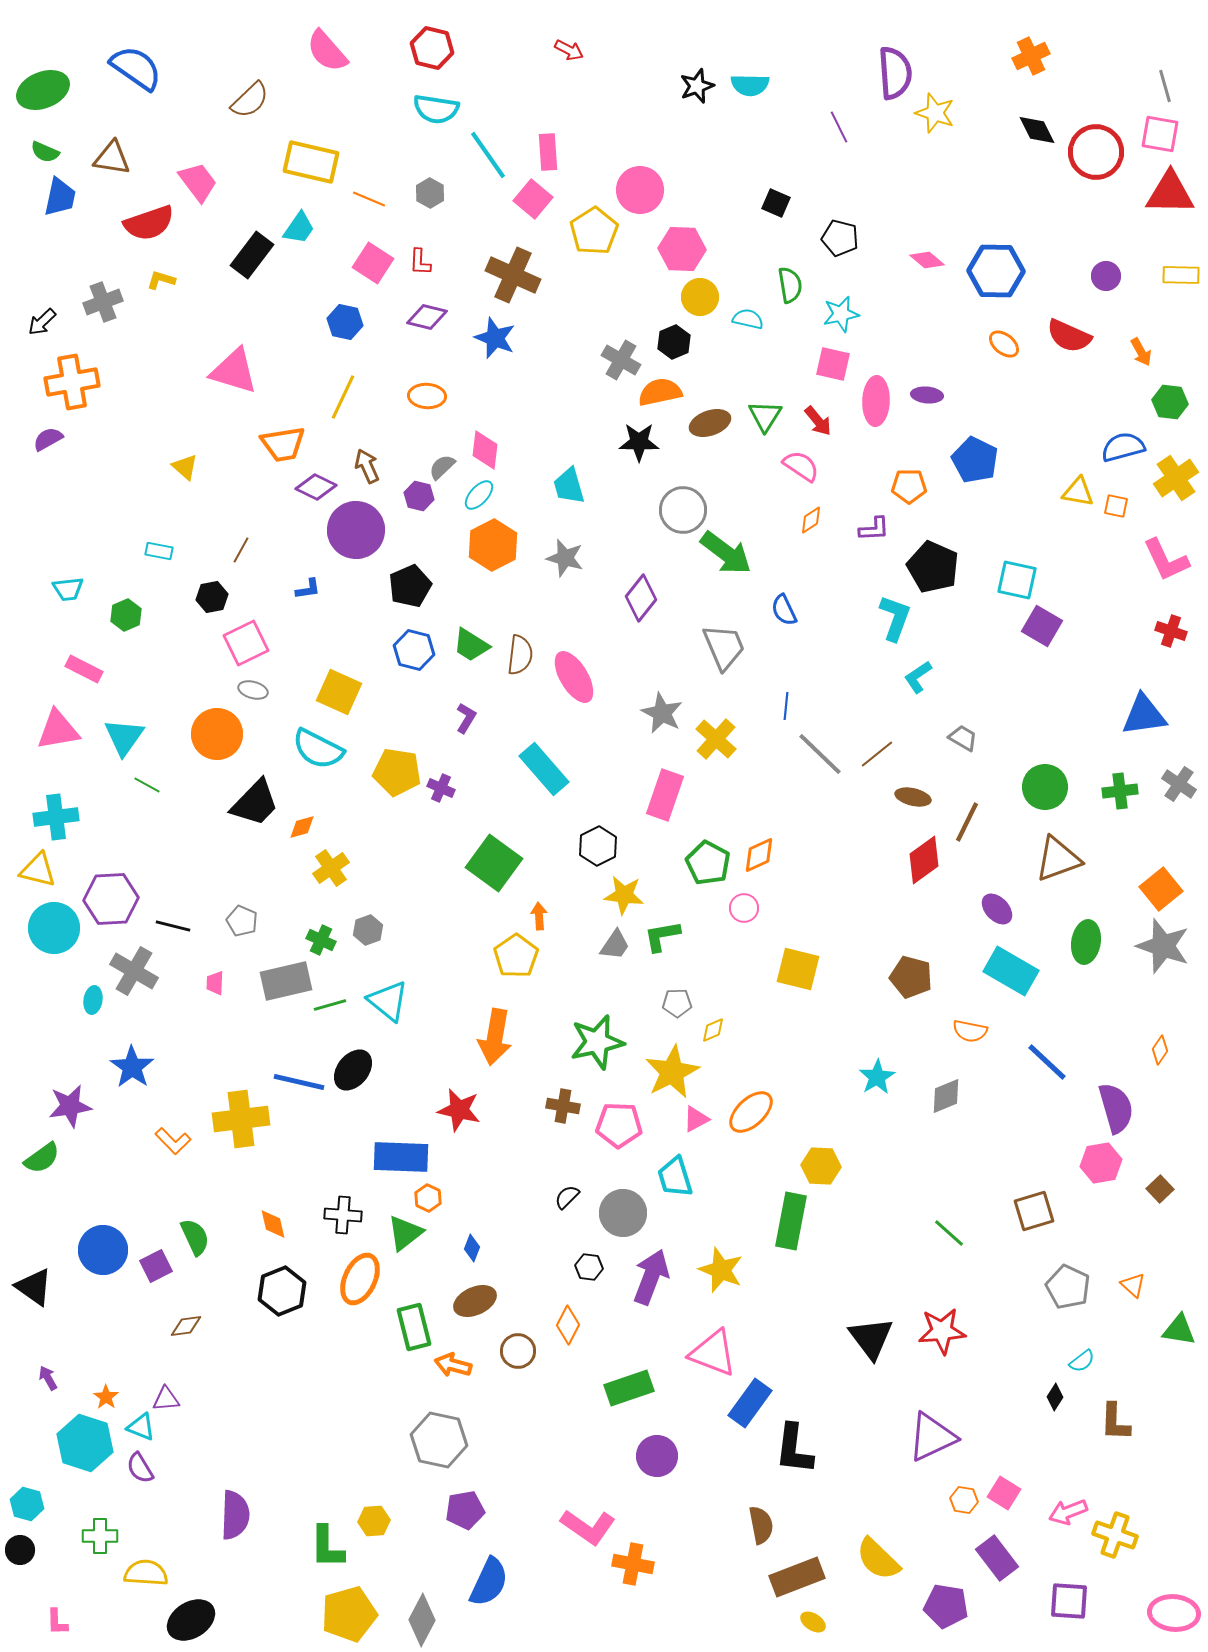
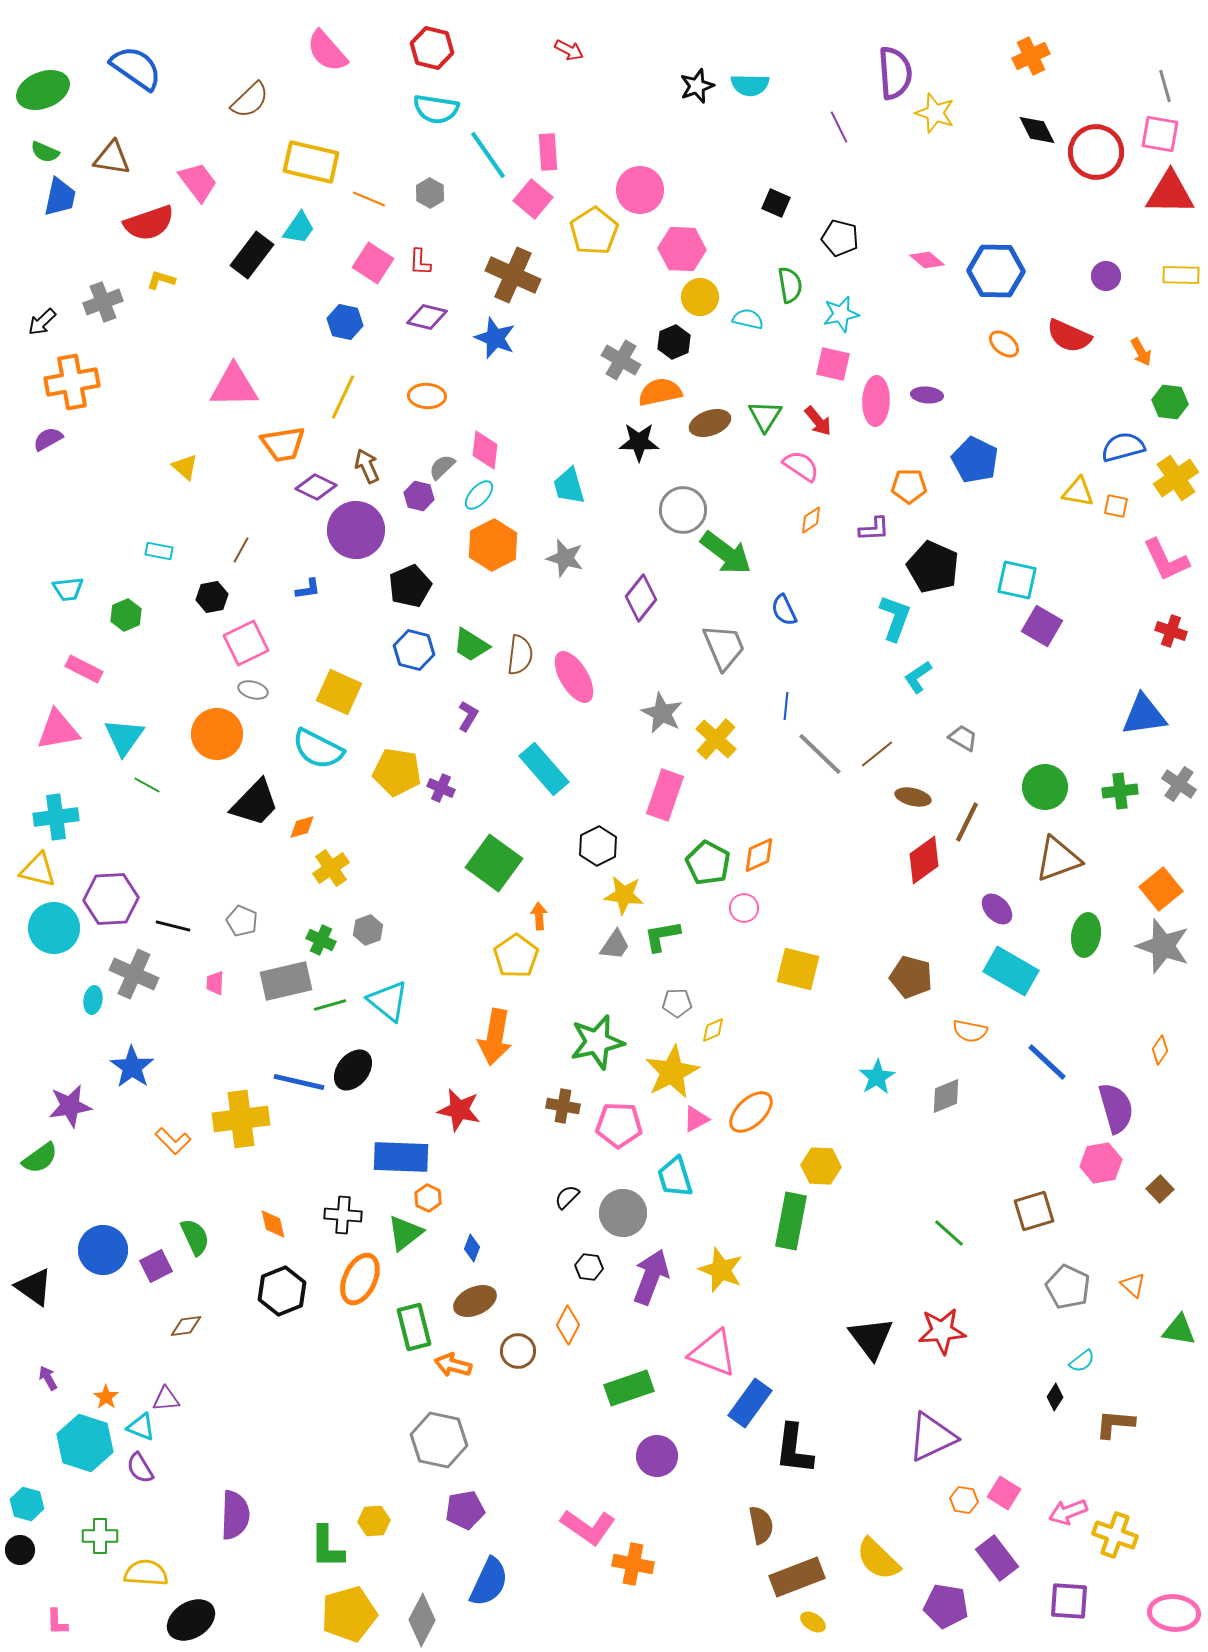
pink triangle at (234, 371): moved 15 px down; rotated 18 degrees counterclockwise
purple L-shape at (466, 718): moved 2 px right, 2 px up
green ellipse at (1086, 942): moved 7 px up
gray cross at (134, 971): moved 3 px down; rotated 6 degrees counterclockwise
green semicircle at (42, 1158): moved 2 px left
brown L-shape at (1115, 1422): moved 2 px down; rotated 93 degrees clockwise
